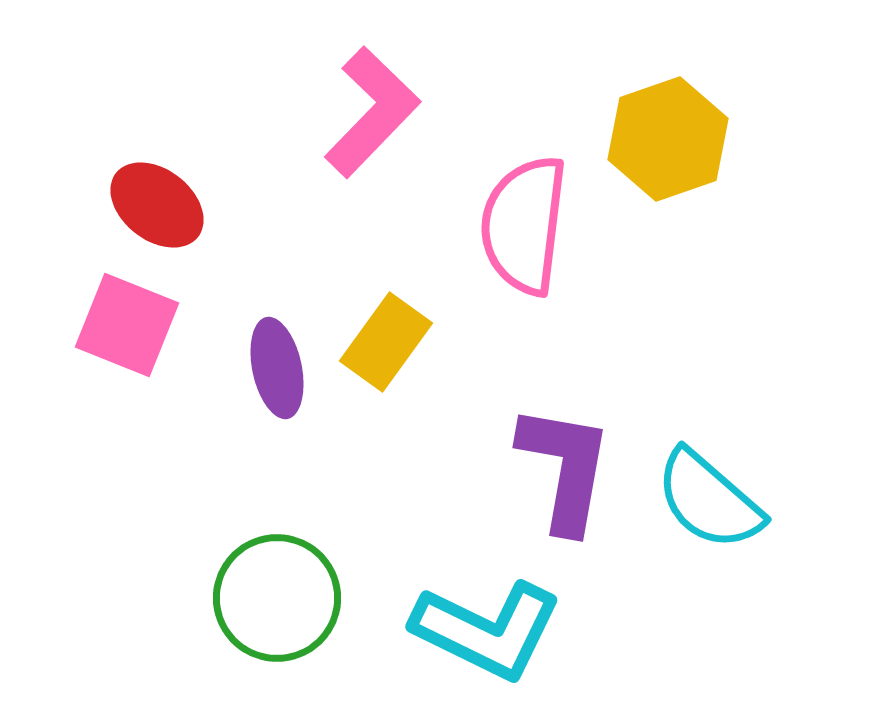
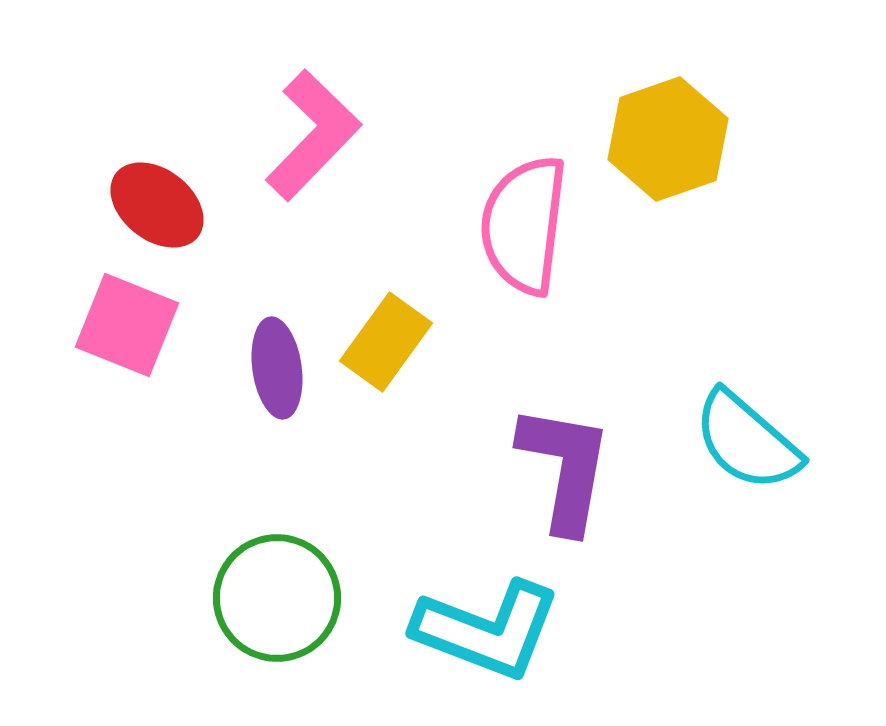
pink L-shape: moved 59 px left, 23 px down
purple ellipse: rotated 4 degrees clockwise
cyan semicircle: moved 38 px right, 59 px up
cyan L-shape: rotated 5 degrees counterclockwise
